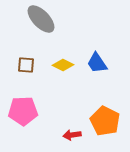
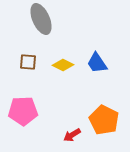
gray ellipse: rotated 20 degrees clockwise
brown square: moved 2 px right, 3 px up
orange pentagon: moved 1 px left, 1 px up
red arrow: rotated 24 degrees counterclockwise
